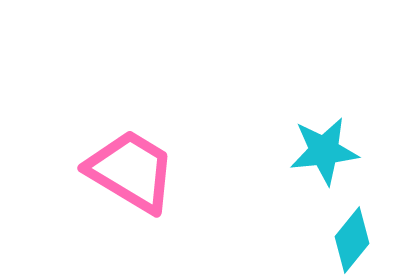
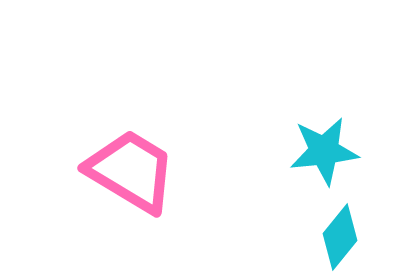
cyan diamond: moved 12 px left, 3 px up
